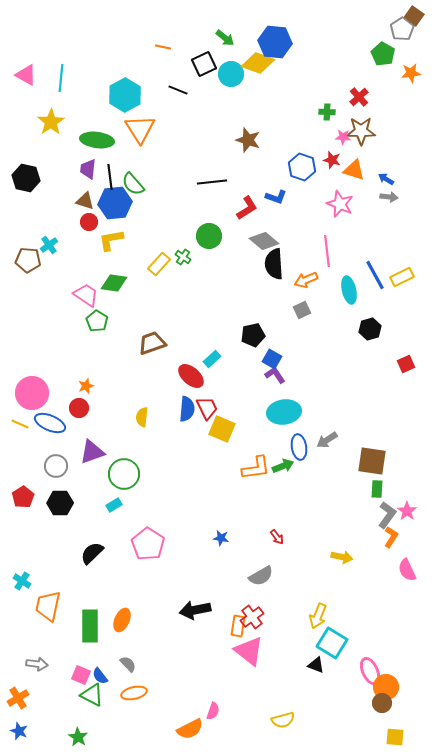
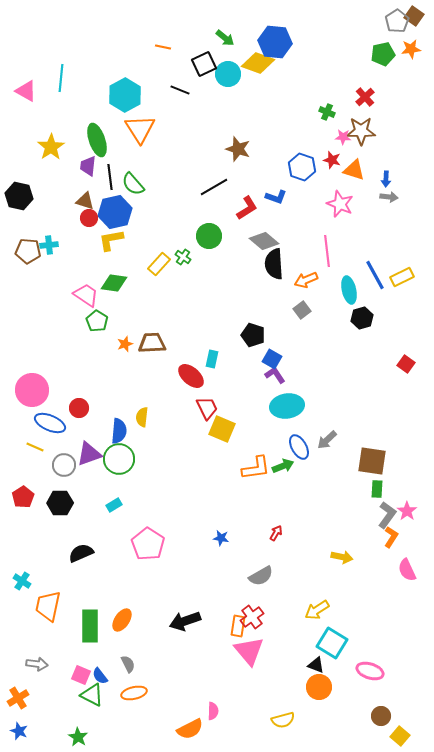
gray pentagon at (402, 29): moved 5 px left, 8 px up
green pentagon at (383, 54): rotated 30 degrees clockwise
orange star at (411, 73): moved 24 px up
cyan circle at (231, 74): moved 3 px left
pink triangle at (26, 75): moved 16 px down
black line at (178, 90): moved 2 px right
red cross at (359, 97): moved 6 px right
green cross at (327, 112): rotated 21 degrees clockwise
yellow star at (51, 122): moved 25 px down
green ellipse at (97, 140): rotated 64 degrees clockwise
brown star at (248, 140): moved 10 px left, 9 px down
purple trapezoid at (88, 169): moved 3 px up
black hexagon at (26, 178): moved 7 px left, 18 px down
blue arrow at (386, 179): rotated 119 degrees counterclockwise
black line at (212, 182): moved 2 px right, 5 px down; rotated 24 degrees counterclockwise
blue hexagon at (115, 203): moved 9 px down; rotated 8 degrees counterclockwise
red circle at (89, 222): moved 4 px up
cyan cross at (49, 245): rotated 30 degrees clockwise
brown pentagon at (28, 260): moved 9 px up
gray square at (302, 310): rotated 12 degrees counterclockwise
black hexagon at (370, 329): moved 8 px left, 11 px up
black pentagon at (253, 335): rotated 30 degrees clockwise
brown trapezoid at (152, 343): rotated 16 degrees clockwise
cyan rectangle at (212, 359): rotated 36 degrees counterclockwise
red square at (406, 364): rotated 30 degrees counterclockwise
orange star at (86, 386): moved 39 px right, 42 px up
pink circle at (32, 393): moved 3 px up
blue semicircle at (187, 409): moved 68 px left, 22 px down
cyan ellipse at (284, 412): moved 3 px right, 6 px up
yellow line at (20, 424): moved 15 px right, 23 px down
gray arrow at (327, 440): rotated 10 degrees counterclockwise
blue ellipse at (299, 447): rotated 20 degrees counterclockwise
purple triangle at (92, 452): moved 3 px left, 2 px down
gray circle at (56, 466): moved 8 px right, 1 px up
green circle at (124, 474): moved 5 px left, 15 px up
red arrow at (277, 537): moved 1 px left, 4 px up; rotated 112 degrees counterclockwise
black semicircle at (92, 553): moved 11 px left; rotated 20 degrees clockwise
black arrow at (195, 610): moved 10 px left, 11 px down; rotated 8 degrees counterclockwise
yellow arrow at (318, 616): moved 1 px left, 6 px up; rotated 35 degrees clockwise
orange ellipse at (122, 620): rotated 10 degrees clockwise
pink triangle at (249, 651): rotated 12 degrees clockwise
gray semicircle at (128, 664): rotated 18 degrees clockwise
pink ellipse at (370, 671): rotated 48 degrees counterclockwise
orange circle at (386, 687): moved 67 px left
brown circle at (382, 703): moved 1 px left, 13 px down
pink semicircle at (213, 711): rotated 18 degrees counterclockwise
yellow square at (395, 737): moved 5 px right, 1 px up; rotated 36 degrees clockwise
